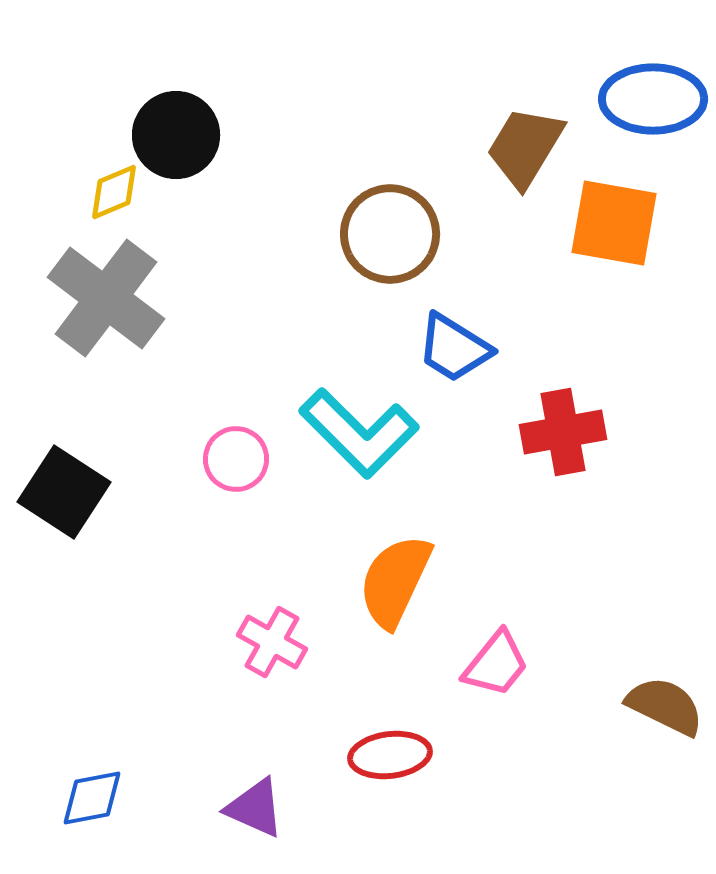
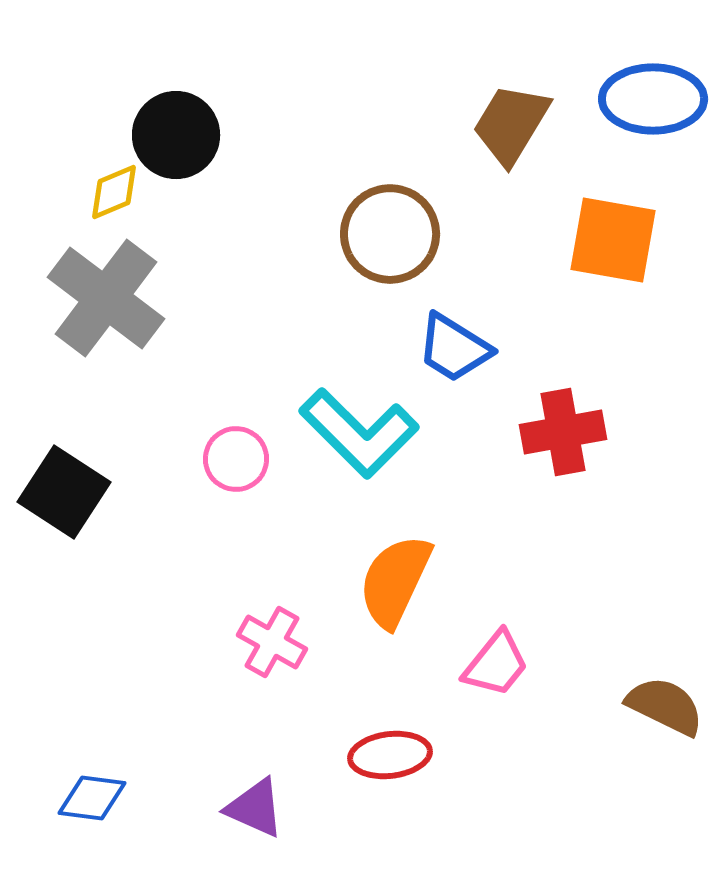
brown trapezoid: moved 14 px left, 23 px up
orange square: moved 1 px left, 17 px down
blue diamond: rotated 18 degrees clockwise
